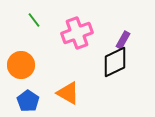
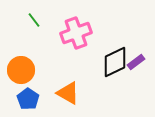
pink cross: moved 1 px left
purple rectangle: moved 13 px right, 22 px down; rotated 24 degrees clockwise
orange circle: moved 5 px down
blue pentagon: moved 2 px up
